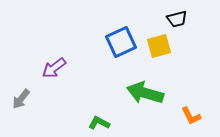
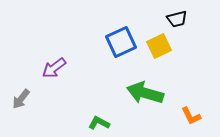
yellow square: rotated 10 degrees counterclockwise
